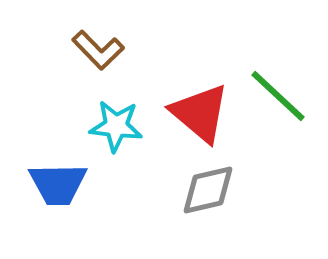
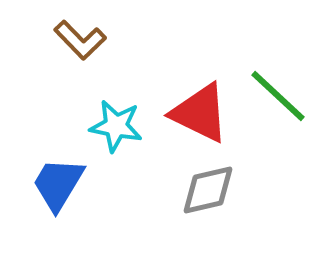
brown L-shape: moved 18 px left, 10 px up
red triangle: rotated 14 degrees counterclockwise
cyan star: rotated 4 degrees clockwise
blue trapezoid: rotated 122 degrees clockwise
